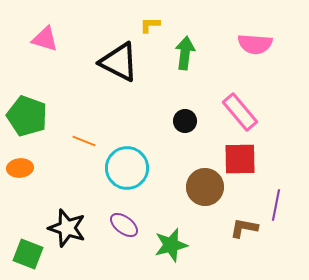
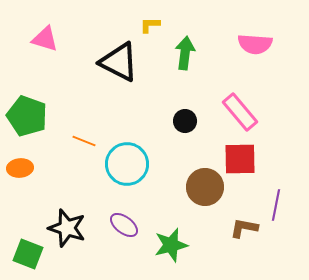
cyan circle: moved 4 px up
